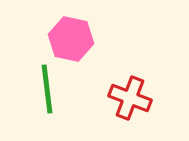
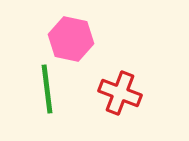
red cross: moved 10 px left, 5 px up
